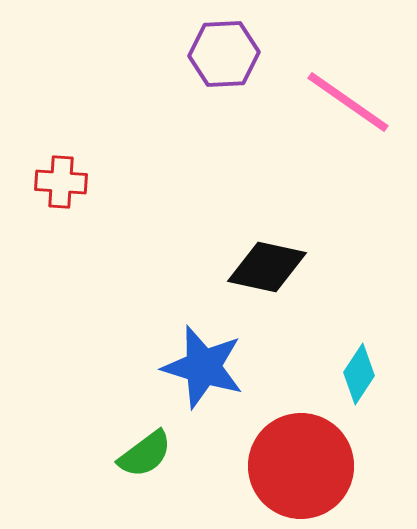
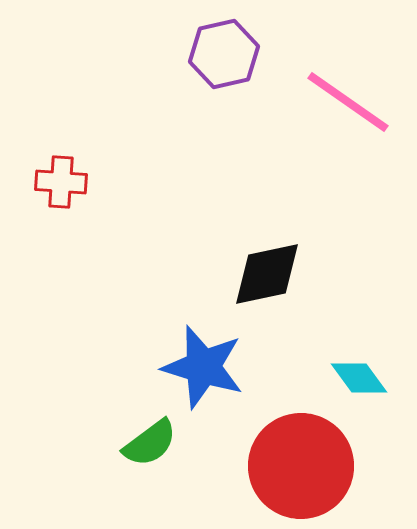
purple hexagon: rotated 10 degrees counterclockwise
black diamond: moved 7 px down; rotated 24 degrees counterclockwise
cyan diamond: moved 4 px down; rotated 70 degrees counterclockwise
green semicircle: moved 5 px right, 11 px up
